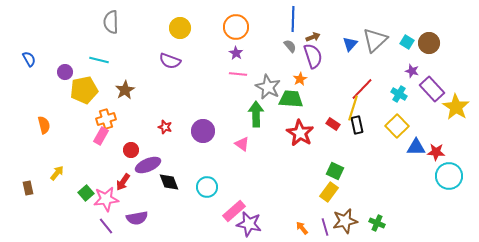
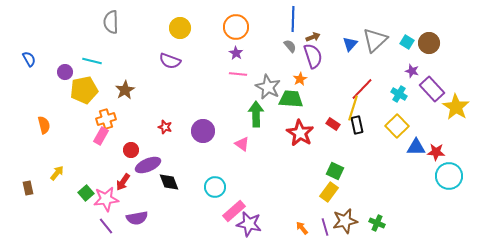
cyan line at (99, 60): moved 7 px left, 1 px down
cyan circle at (207, 187): moved 8 px right
